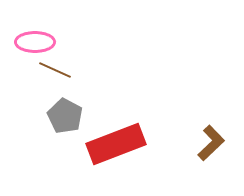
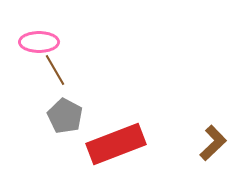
pink ellipse: moved 4 px right
brown line: rotated 36 degrees clockwise
brown L-shape: moved 2 px right
